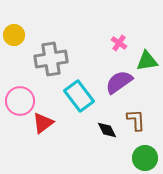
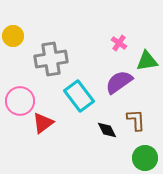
yellow circle: moved 1 px left, 1 px down
